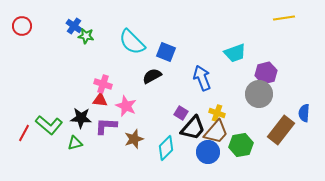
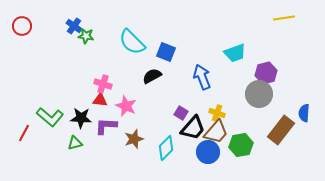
blue arrow: moved 1 px up
green L-shape: moved 1 px right, 8 px up
